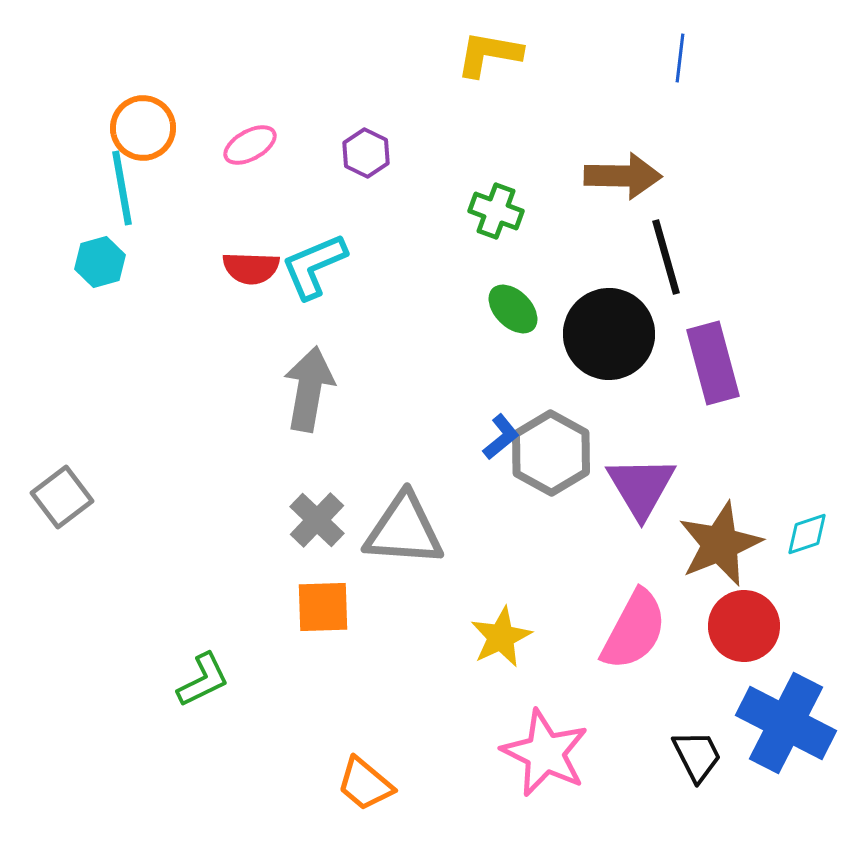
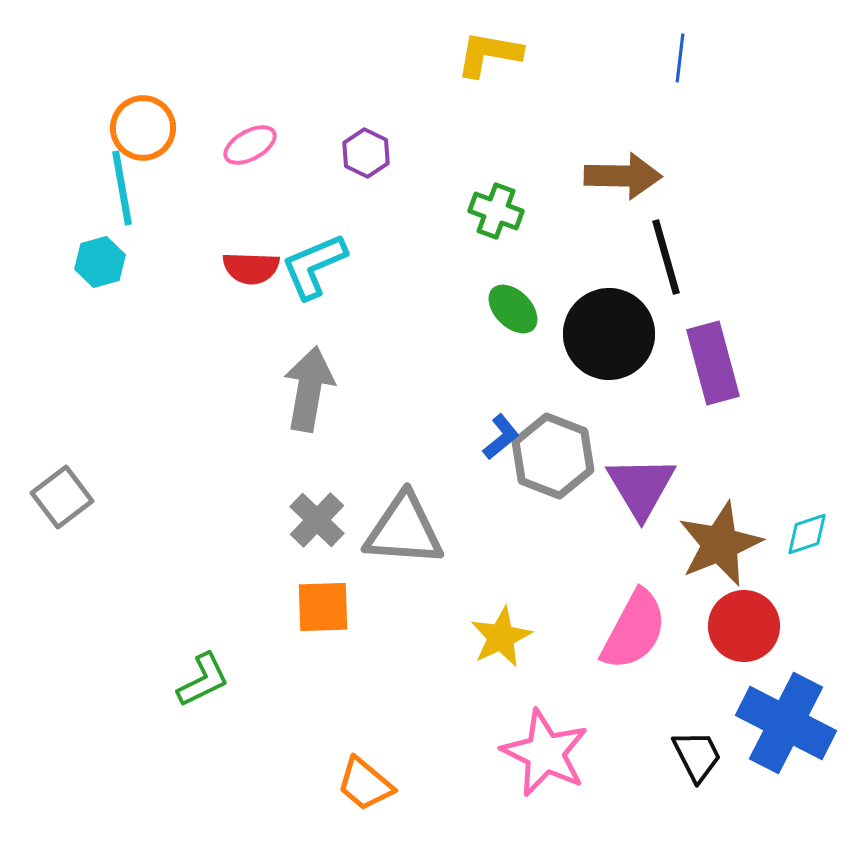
gray hexagon: moved 2 px right, 3 px down; rotated 8 degrees counterclockwise
